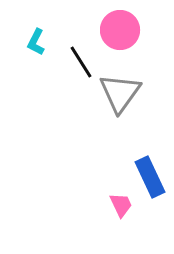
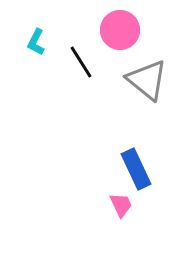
gray triangle: moved 27 px right, 13 px up; rotated 27 degrees counterclockwise
blue rectangle: moved 14 px left, 8 px up
